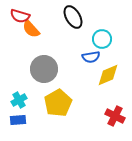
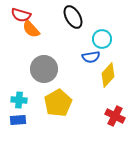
red semicircle: moved 1 px right, 1 px up
yellow diamond: rotated 25 degrees counterclockwise
cyan cross: rotated 35 degrees clockwise
